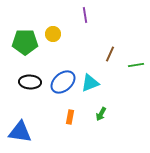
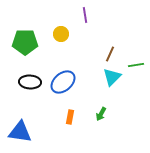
yellow circle: moved 8 px right
cyan triangle: moved 22 px right, 6 px up; rotated 24 degrees counterclockwise
